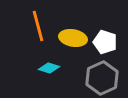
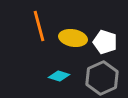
orange line: moved 1 px right
cyan diamond: moved 10 px right, 8 px down
